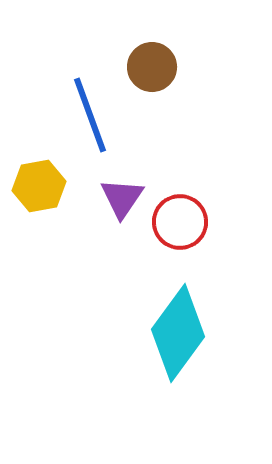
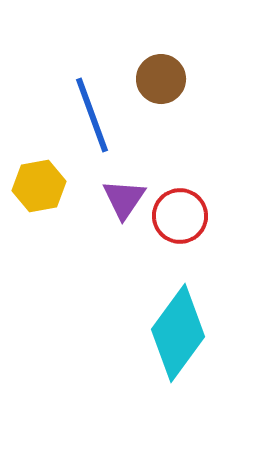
brown circle: moved 9 px right, 12 px down
blue line: moved 2 px right
purple triangle: moved 2 px right, 1 px down
red circle: moved 6 px up
